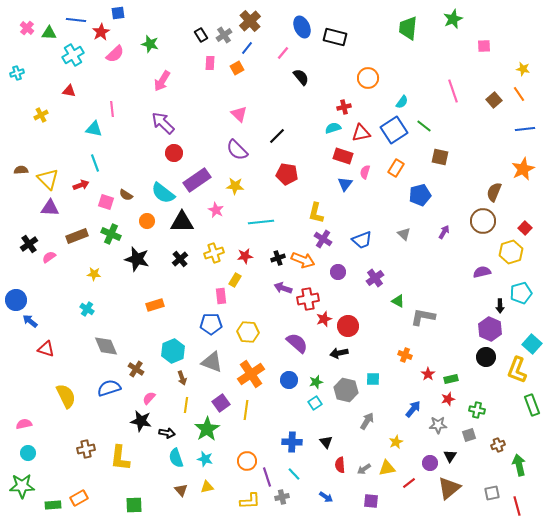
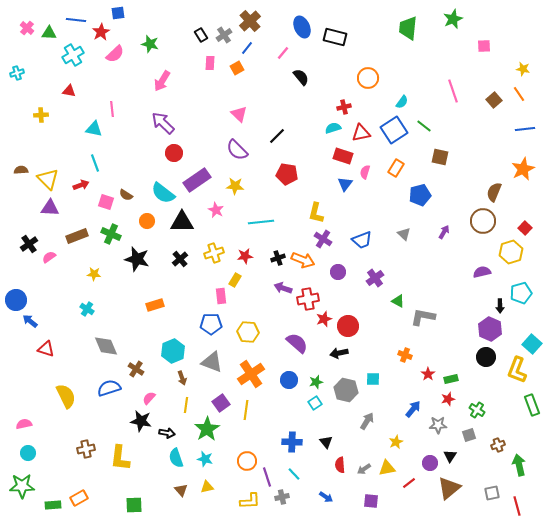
yellow cross at (41, 115): rotated 24 degrees clockwise
green cross at (477, 410): rotated 21 degrees clockwise
